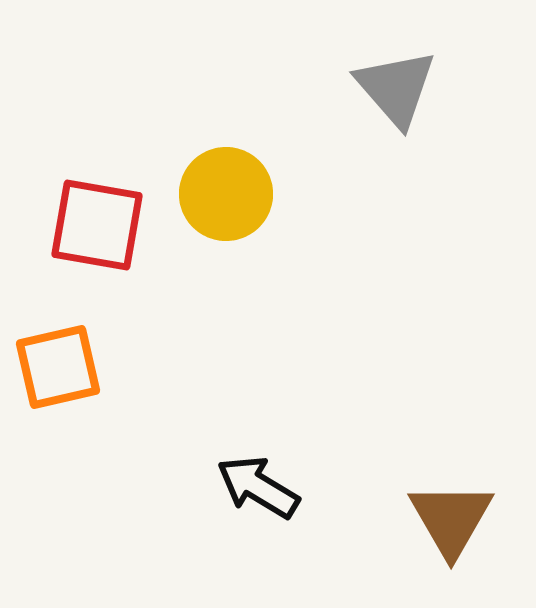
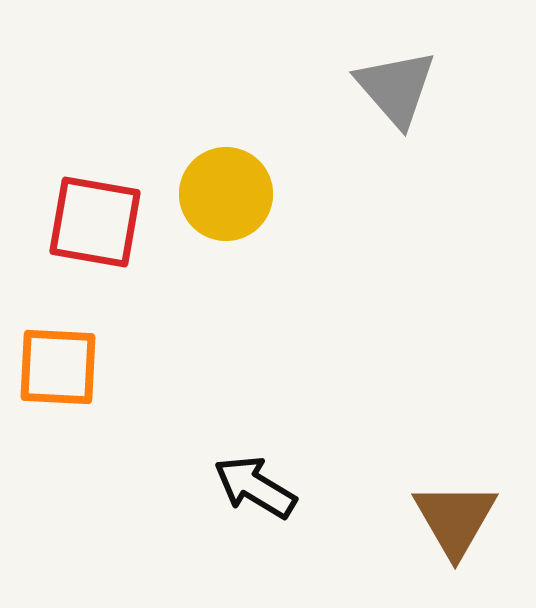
red square: moved 2 px left, 3 px up
orange square: rotated 16 degrees clockwise
black arrow: moved 3 px left
brown triangle: moved 4 px right
